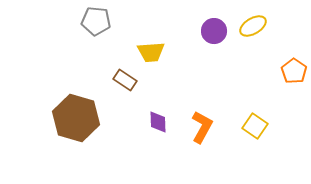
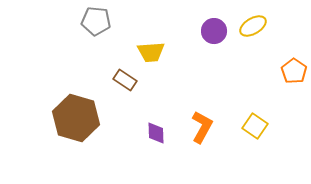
purple diamond: moved 2 px left, 11 px down
